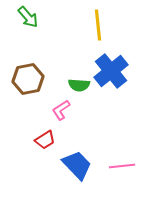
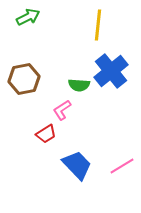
green arrow: rotated 75 degrees counterclockwise
yellow line: rotated 12 degrees clockwise
brown hexagon: moved 4 px left
pink L-shape: moved 1 px right
red trapezoid: moved 1 px right, 6 px up
pink line: rotated 25 degrees counterclockwise
